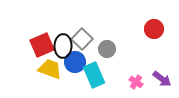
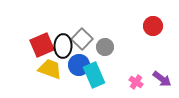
red circle: moved 1 px left, 3 px up
gray circle: moved 2 px left, 2 px up
blue circle: moved 4 px right, 3 px down
